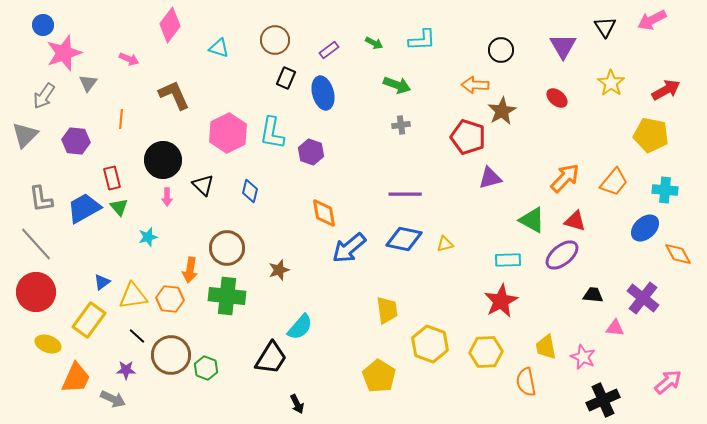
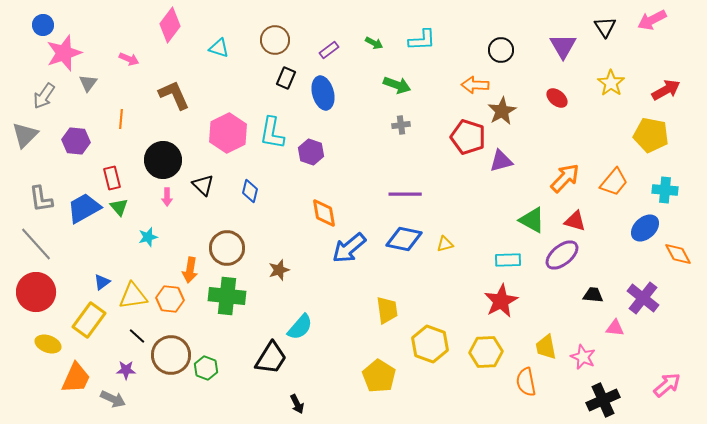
purple triangle at (490, 178): moved 11 px right, 17 px up
pink arrow at (668, 382): moved 1 px left, 3 px down
